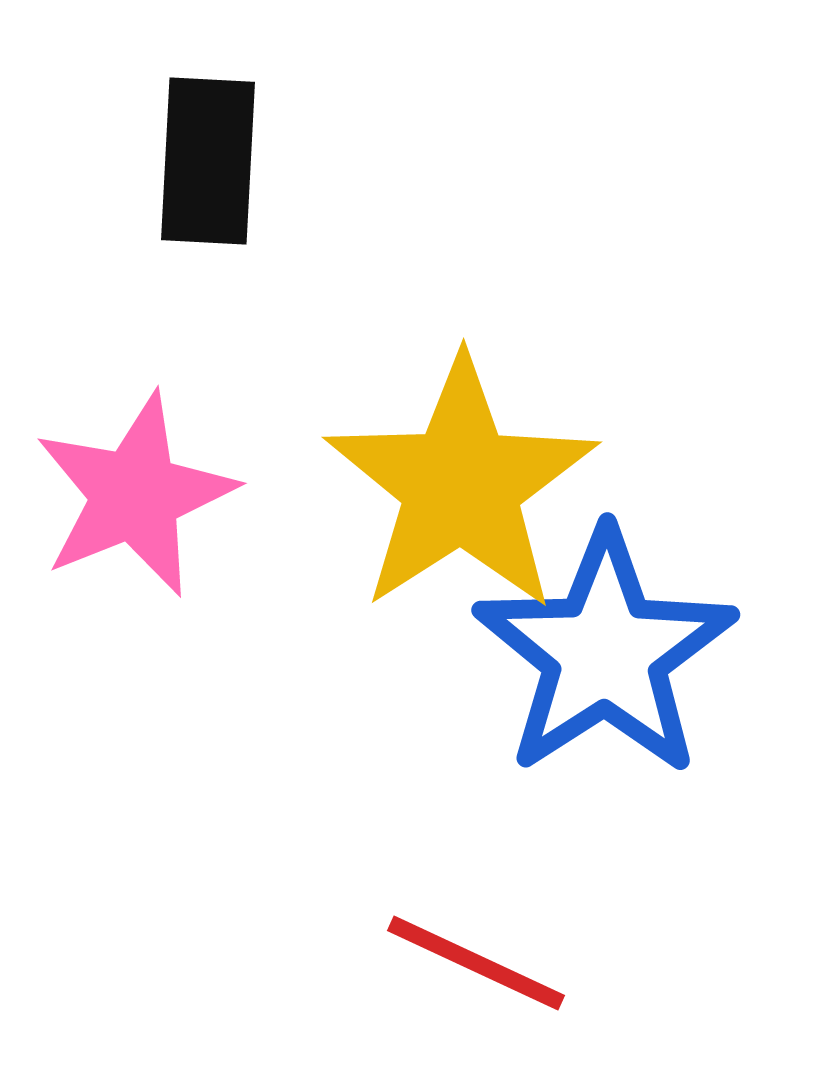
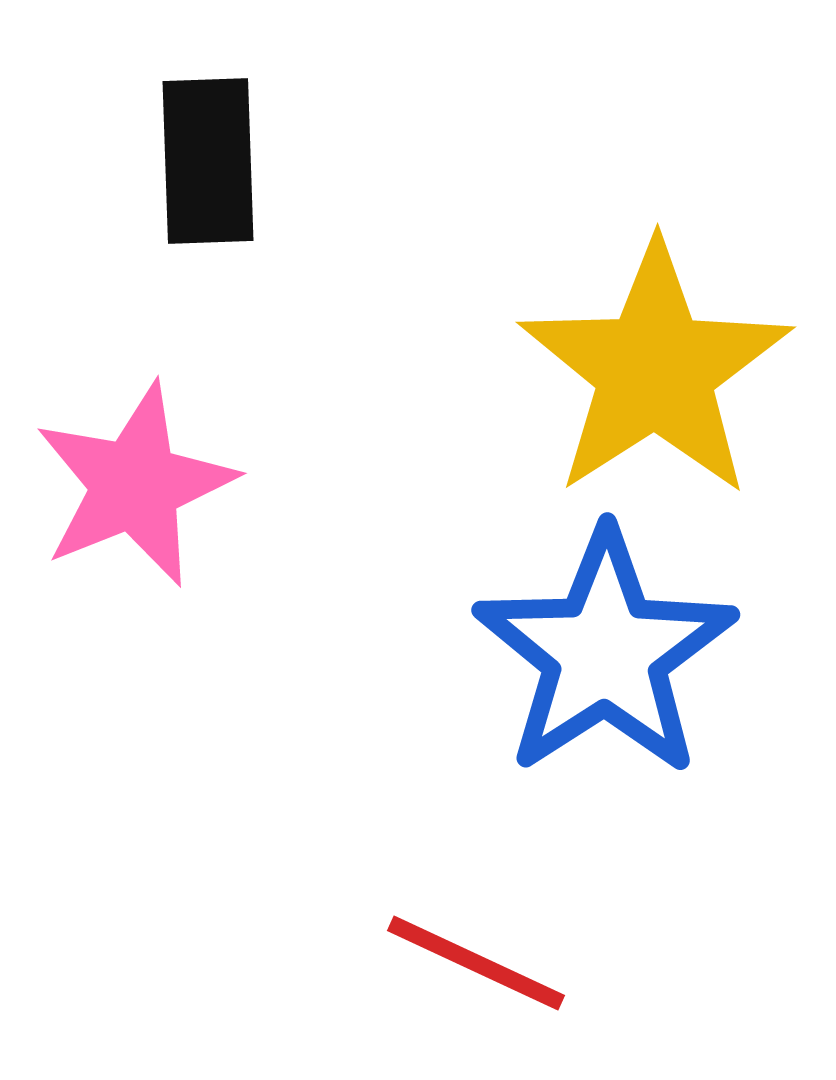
black rectangle: rotated 5 degrees counterclockwise
yellow star: moved 194 px right, 115 px up
pink star: moved 10 px up
